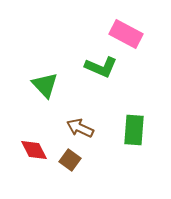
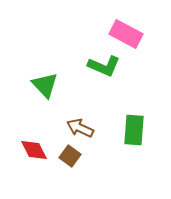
green L-shape: moved 3 px right, 1 px up
brown square: moved 4 px up
